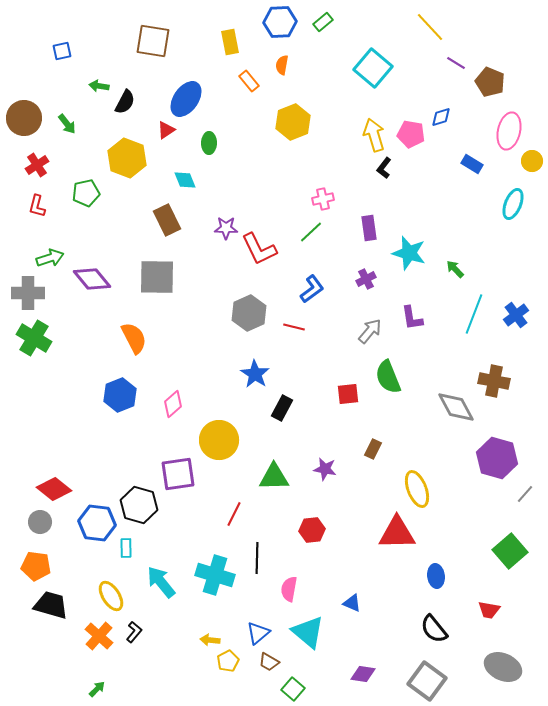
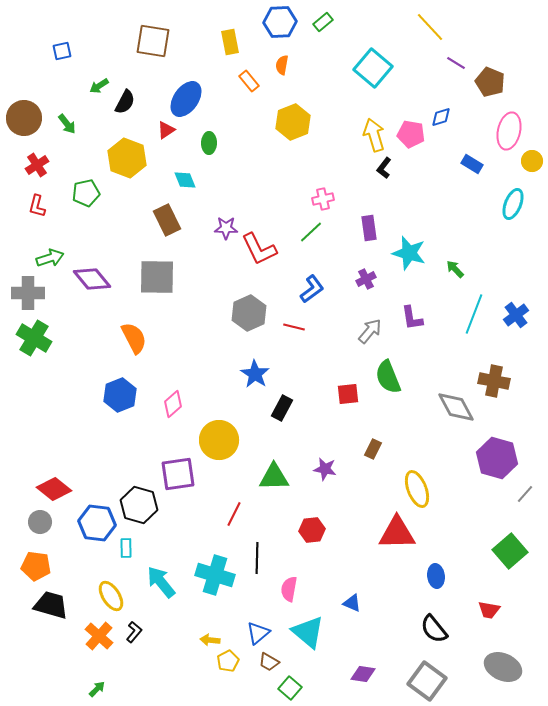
green arrow at (99, 86): rotated 42 degrees counterclockwise
green square at (293, 689): moved 3 px left, 1 px up
